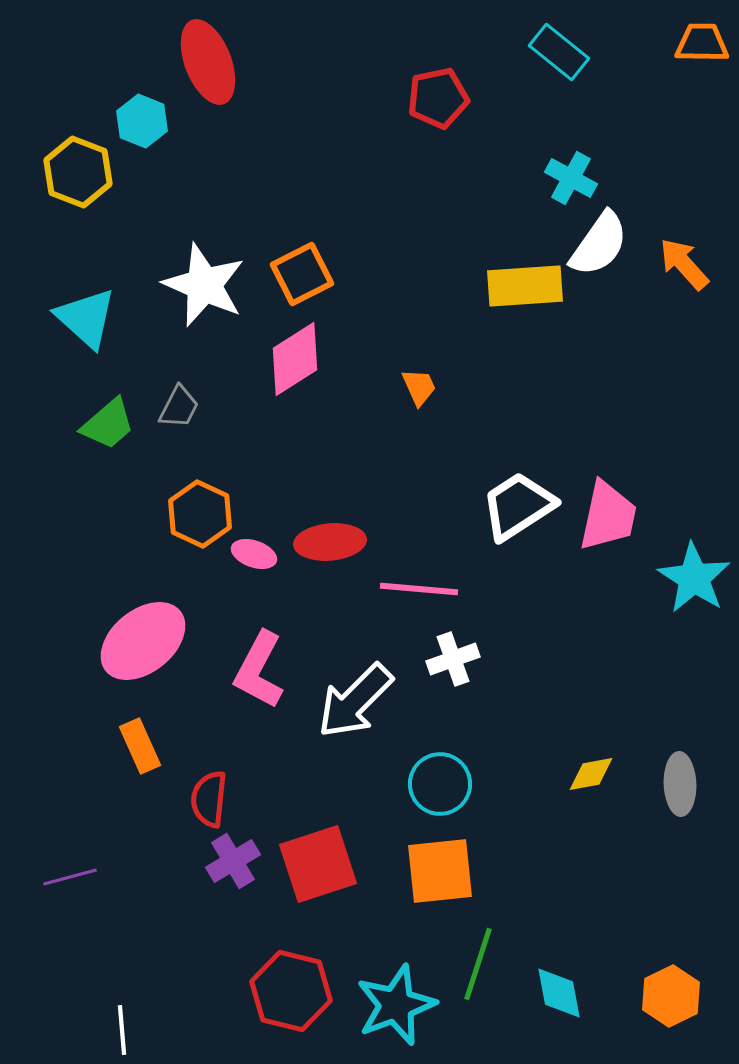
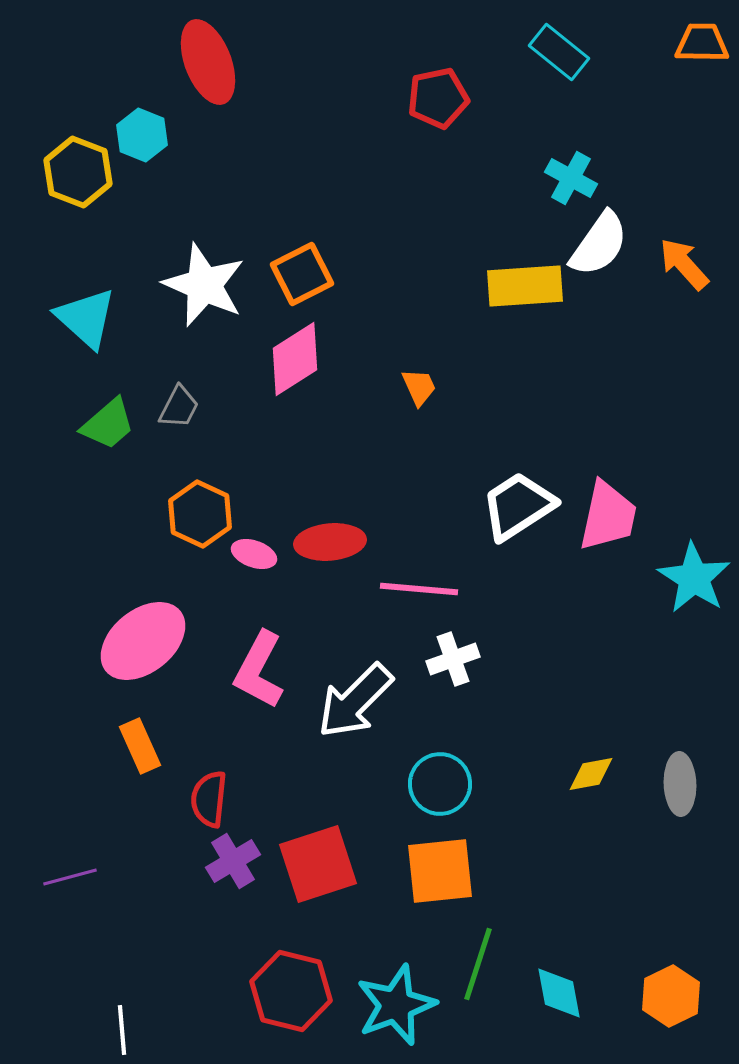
cyan hexagon at (142, 121): moved 14 px down
